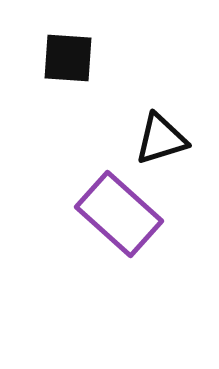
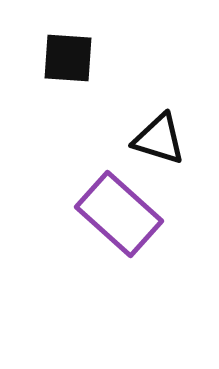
black triangle: moved 2 px left; rotated 34 degrees clockwise
